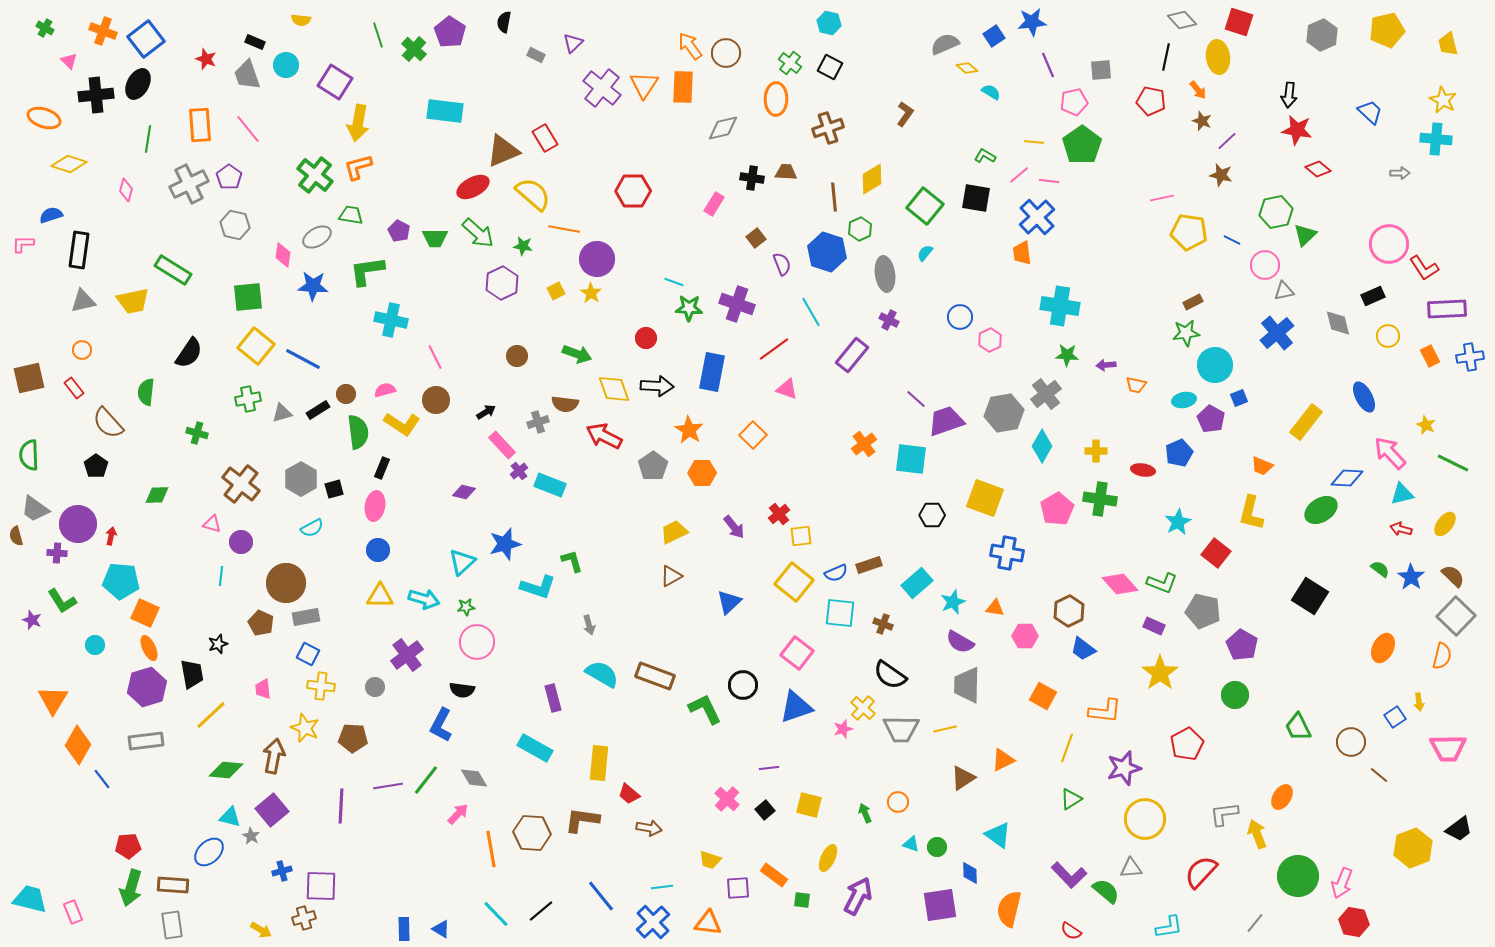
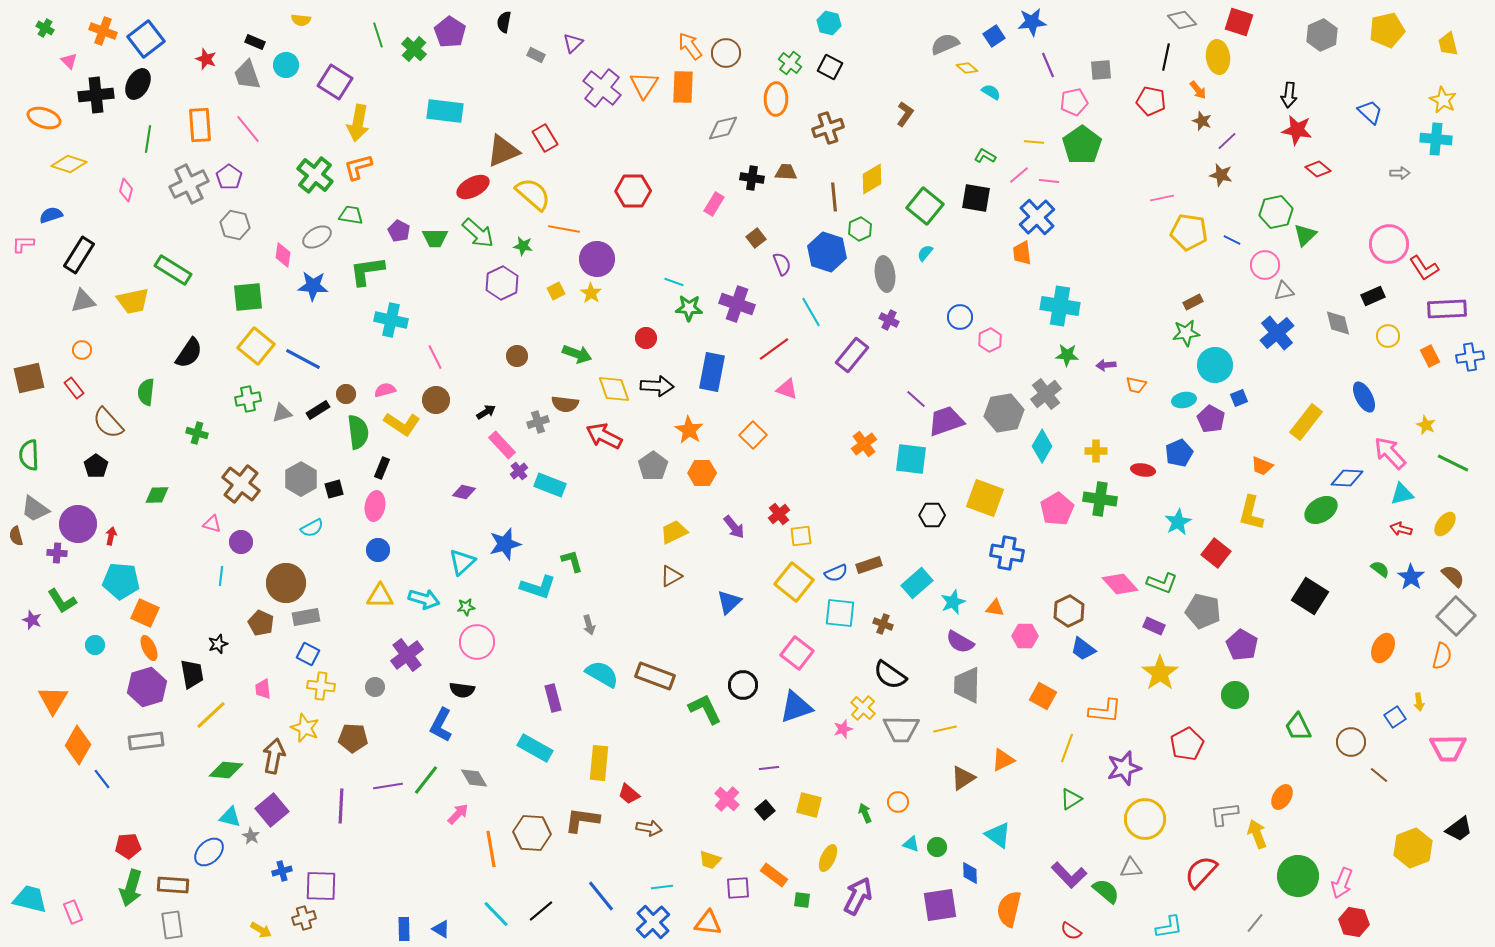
black rectangle at (79, 250): moved 5 px down; rotated 24 degrees clockwise
